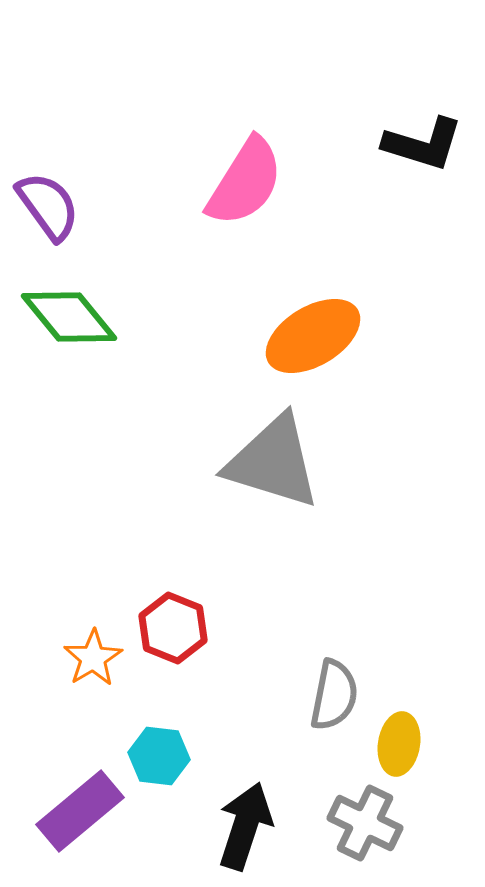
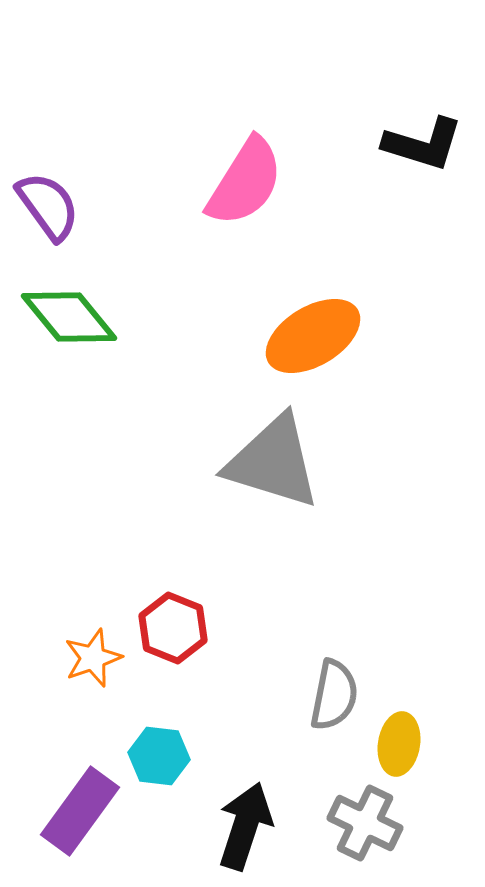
orange star: rotated 12 degrees clockwise
purple rectangle: rotated 14 degrees counterclockwise
